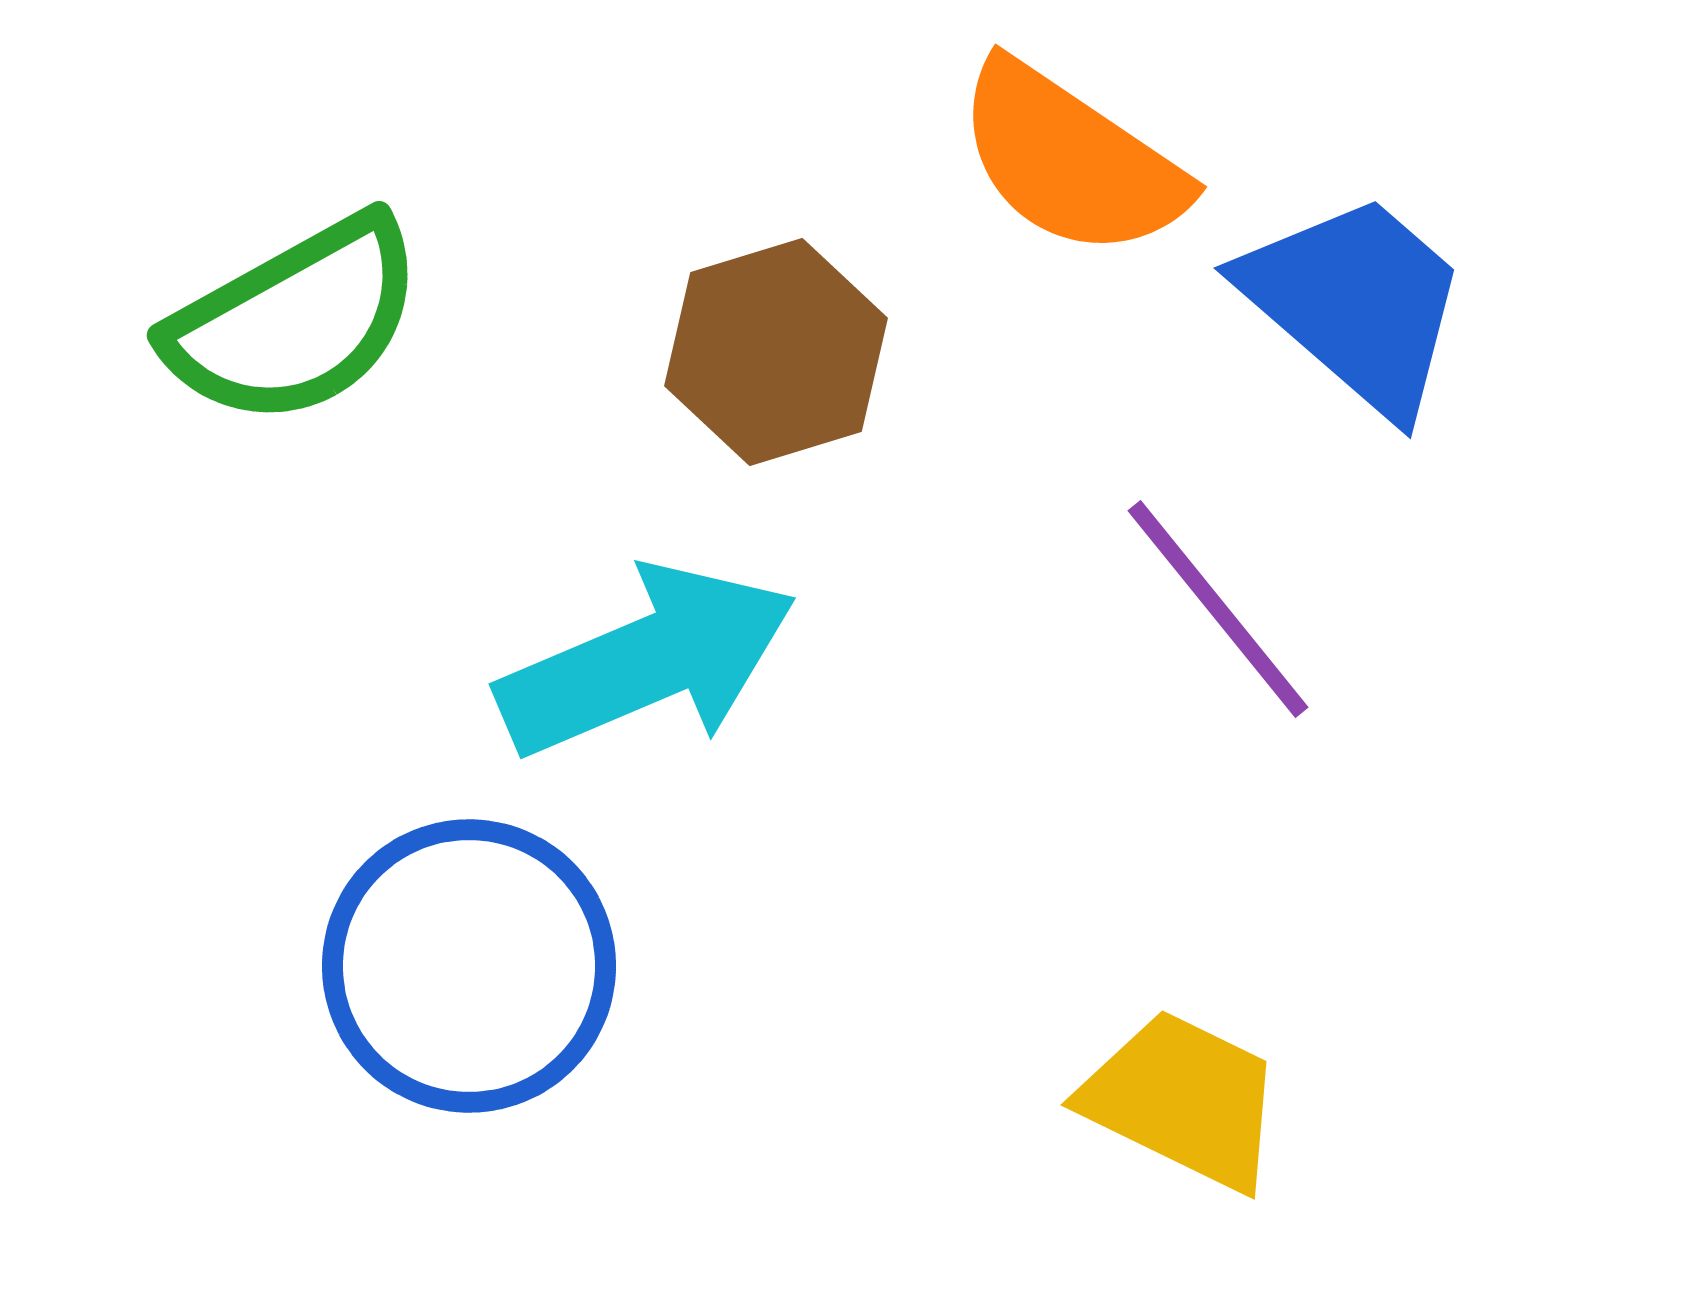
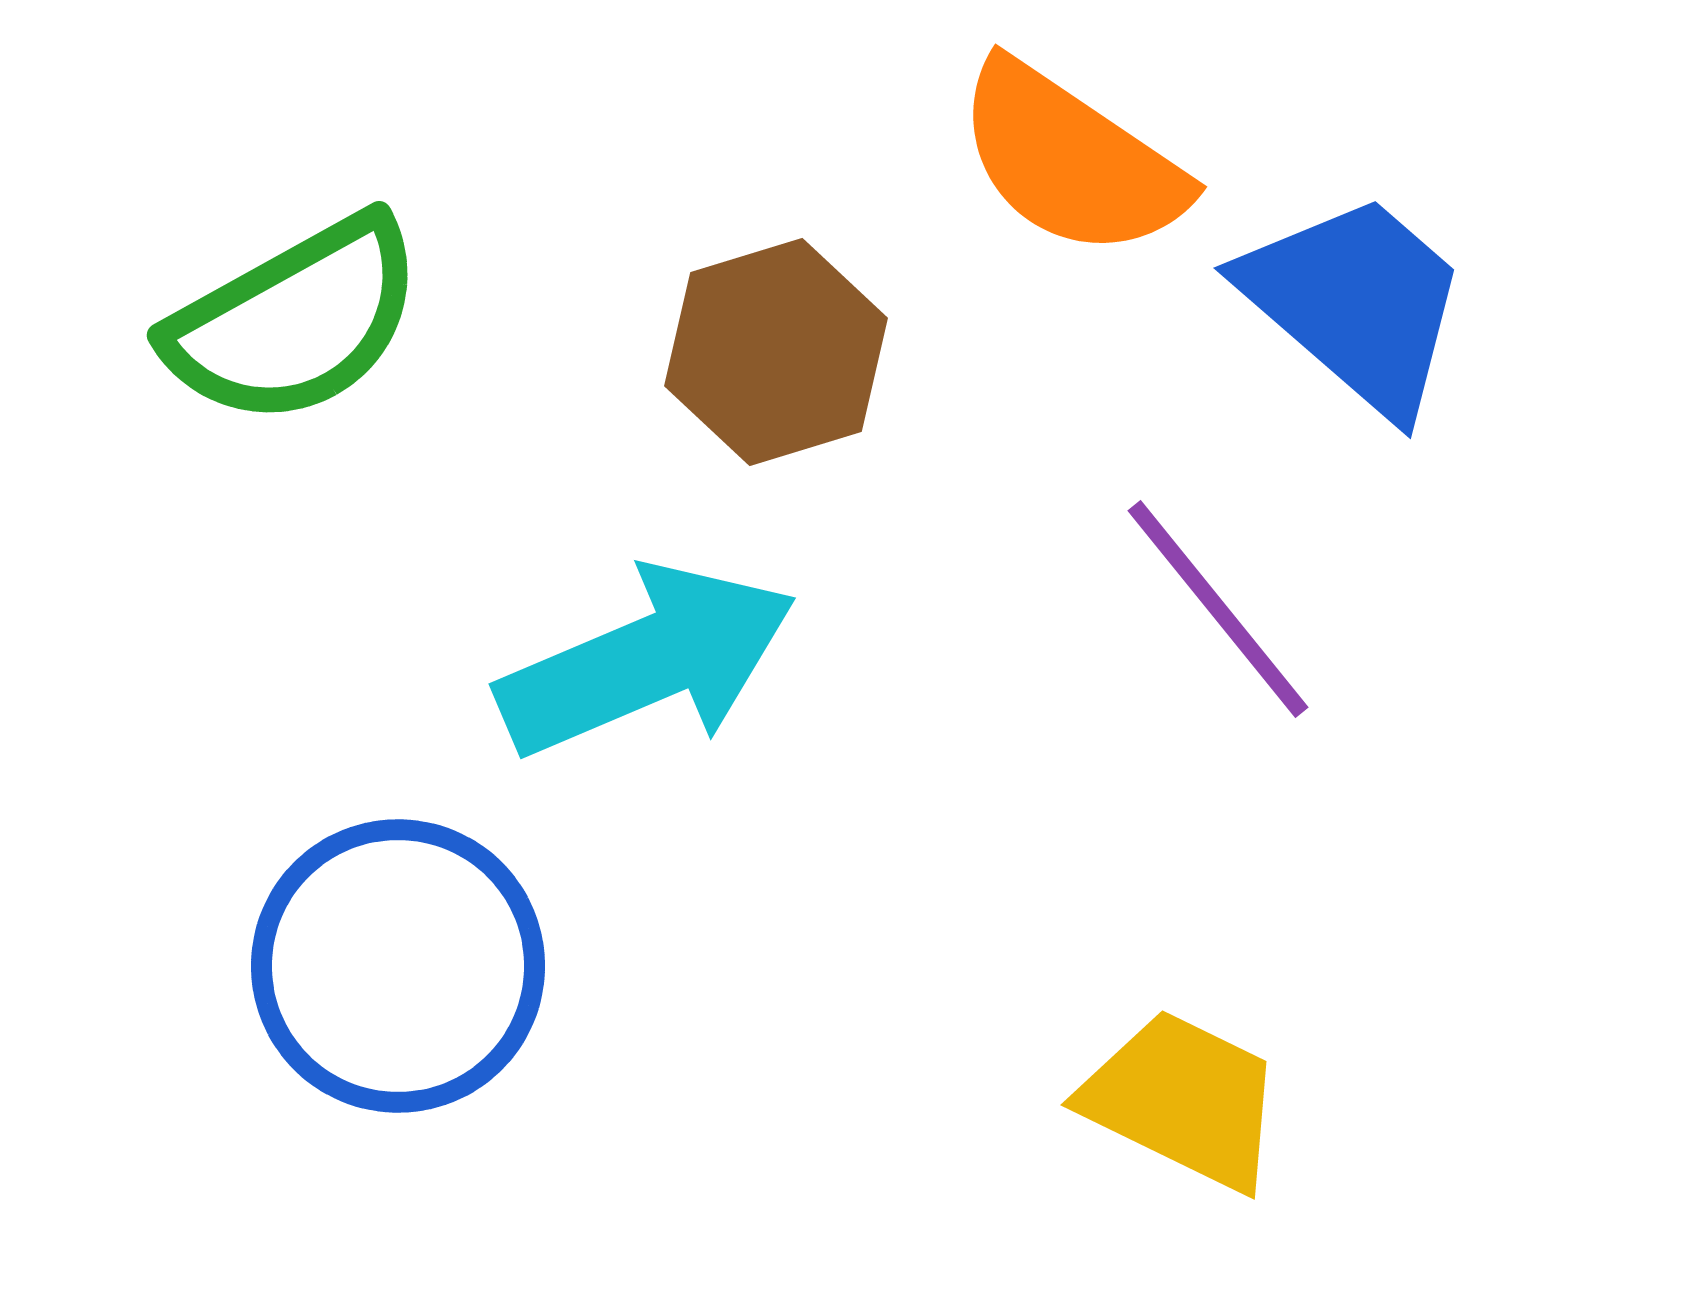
blue circle: moved 71 px left
